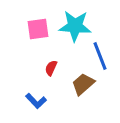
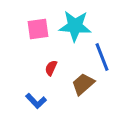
blue line: moved 2 px right, 1 px down
